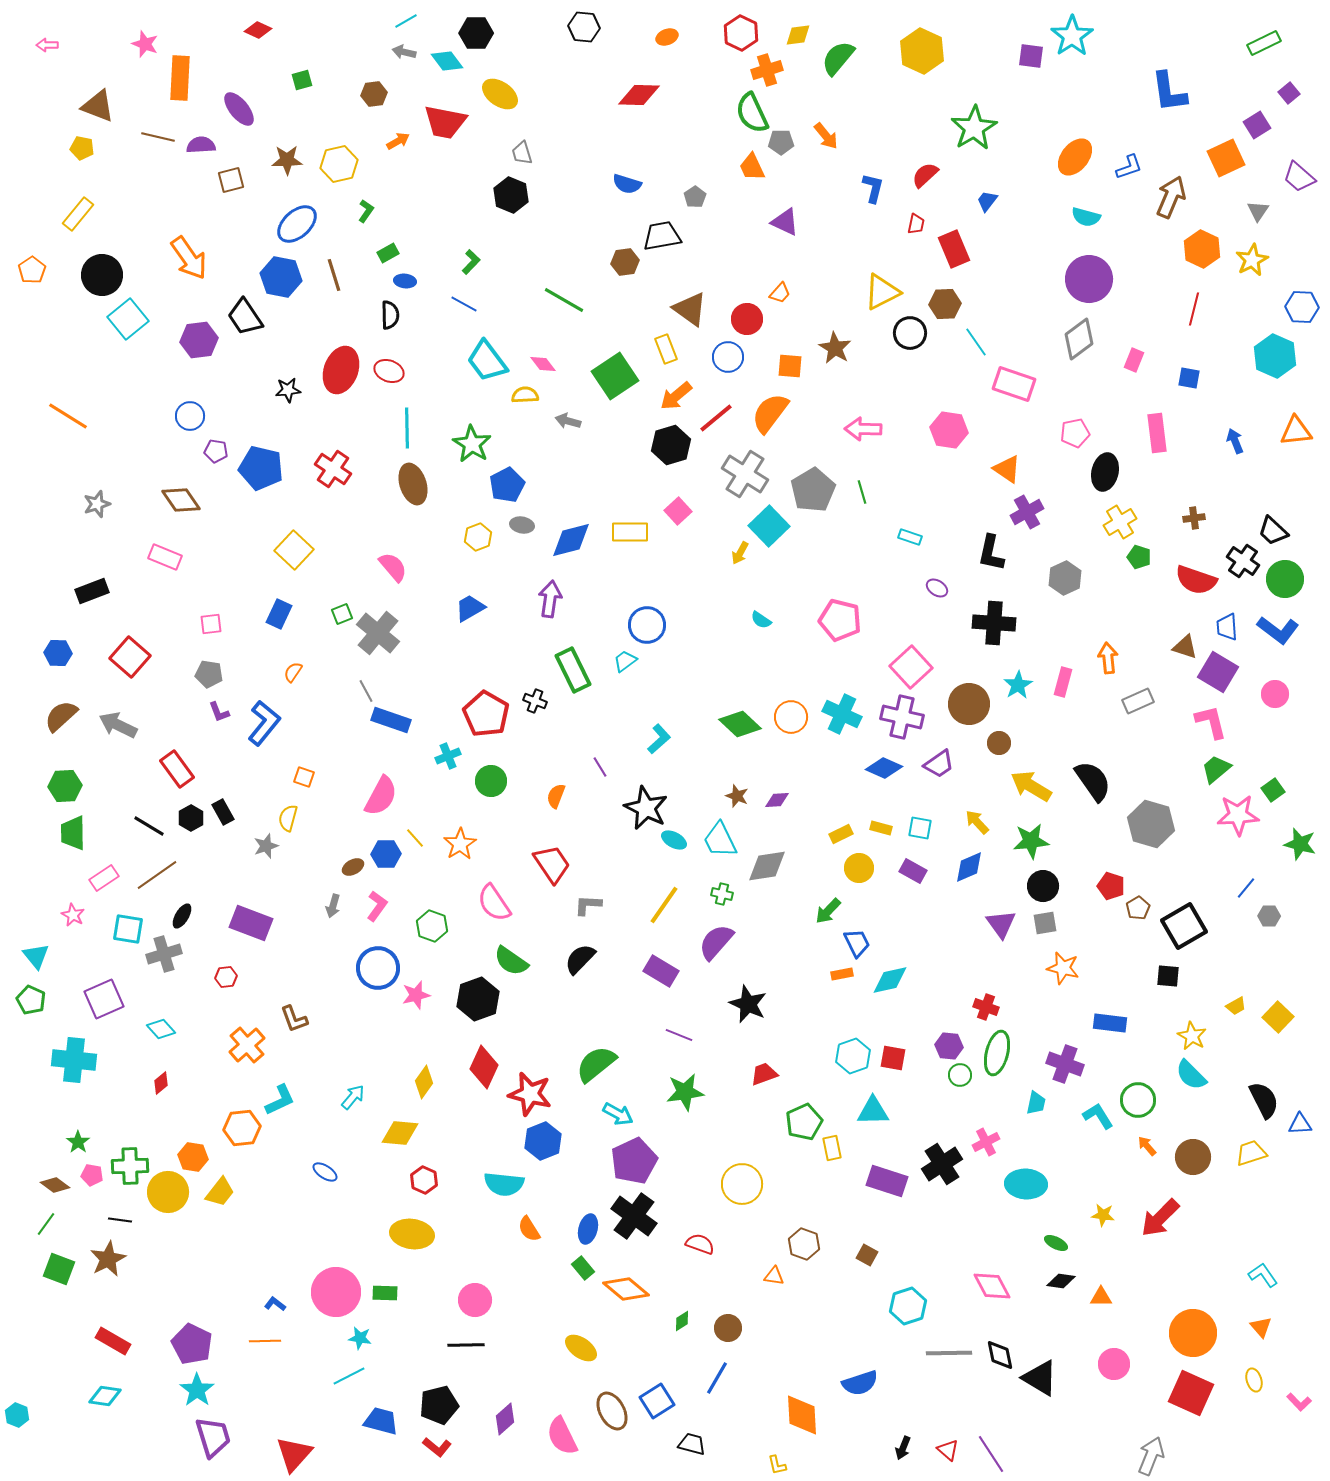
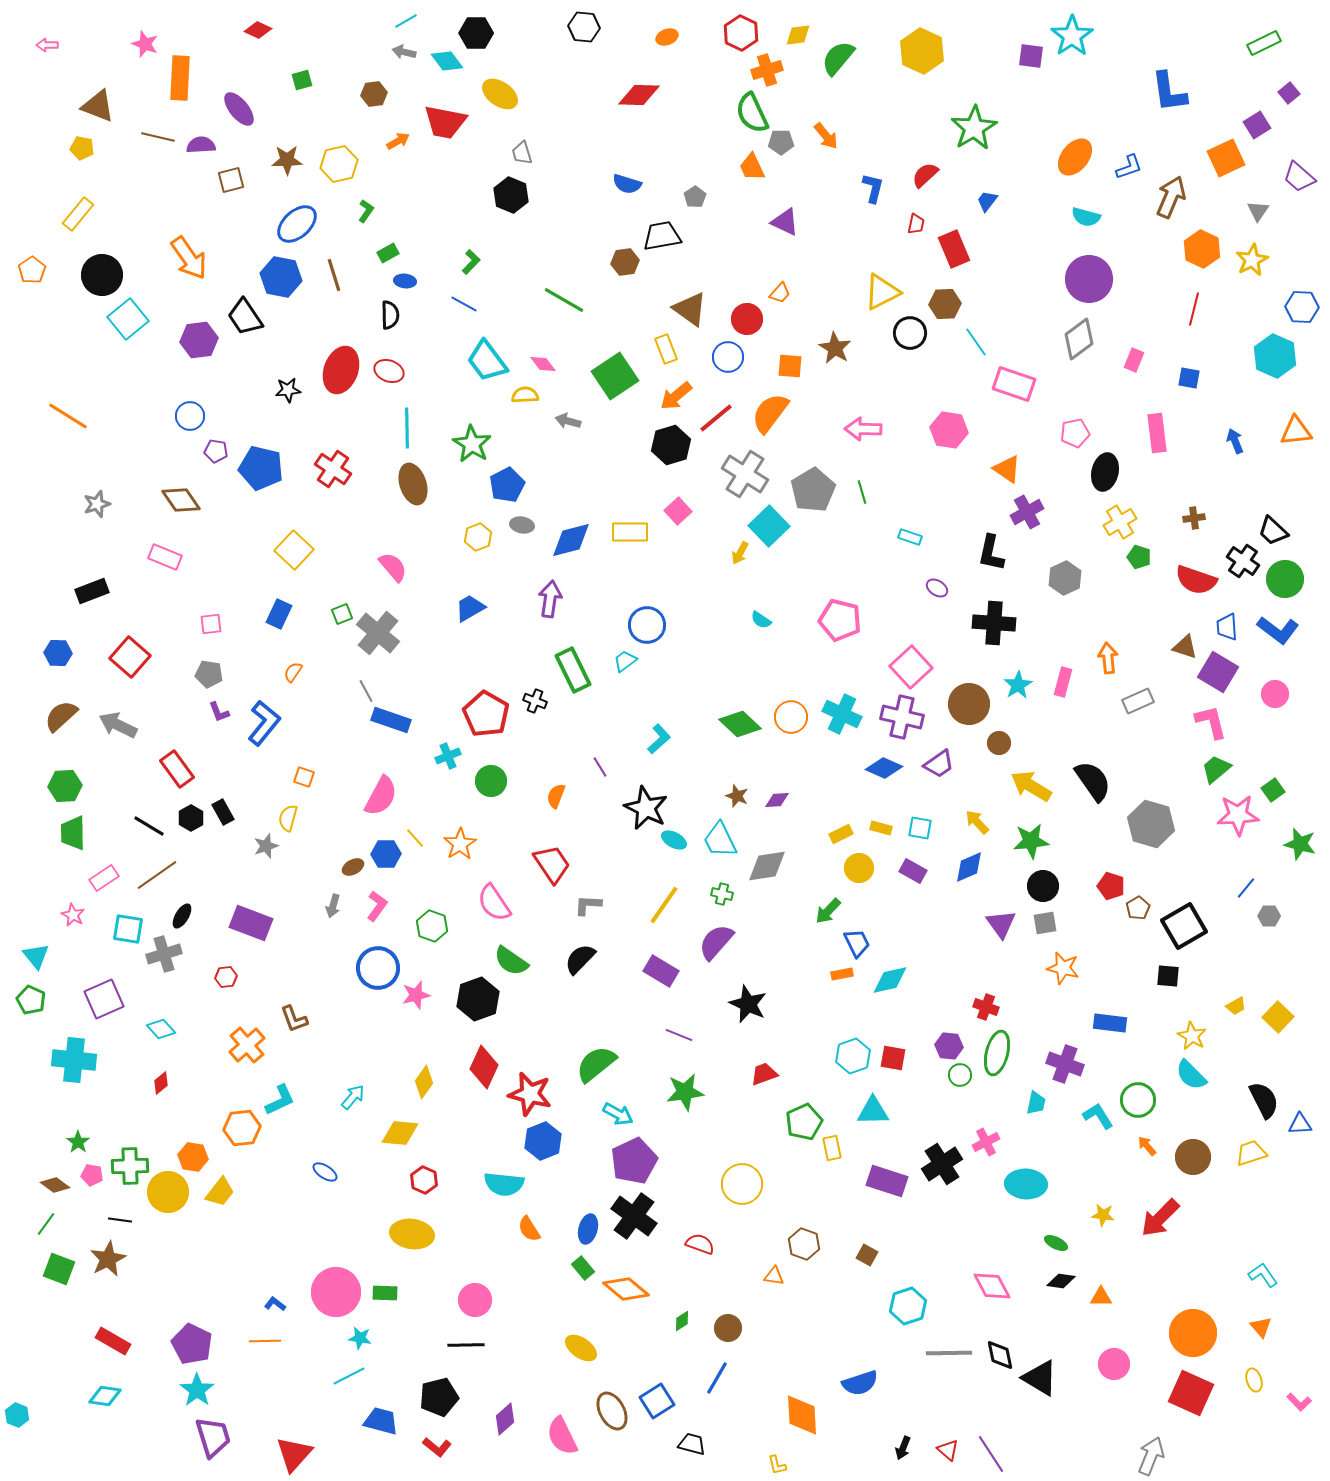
black pentagon at (439, 1405): moved 8 px up
